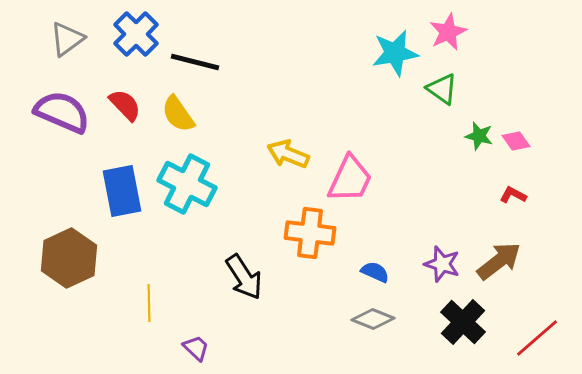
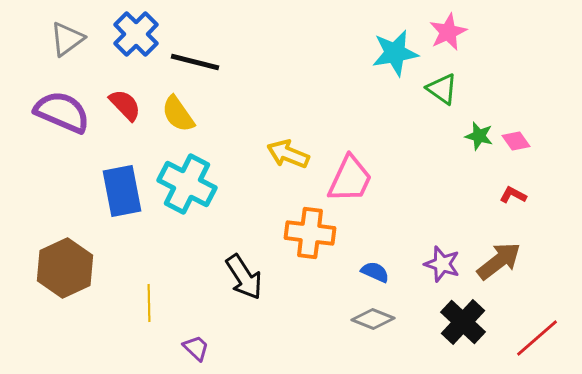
brown hexagon: moved 4 px left, 10 px down
